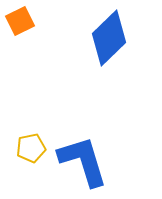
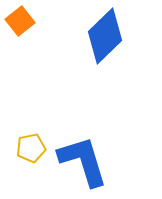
orange square: rotated 12 degrees counterclockwise
blue diamond: moved 4 px left, 2 px up
